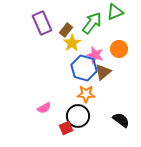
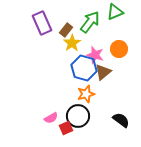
green arrow: moved 2 px left, 1 px up
orange star: rotated 18 degrees counterclockwise
pink semicircle: moved 7 px right, 10 px down
